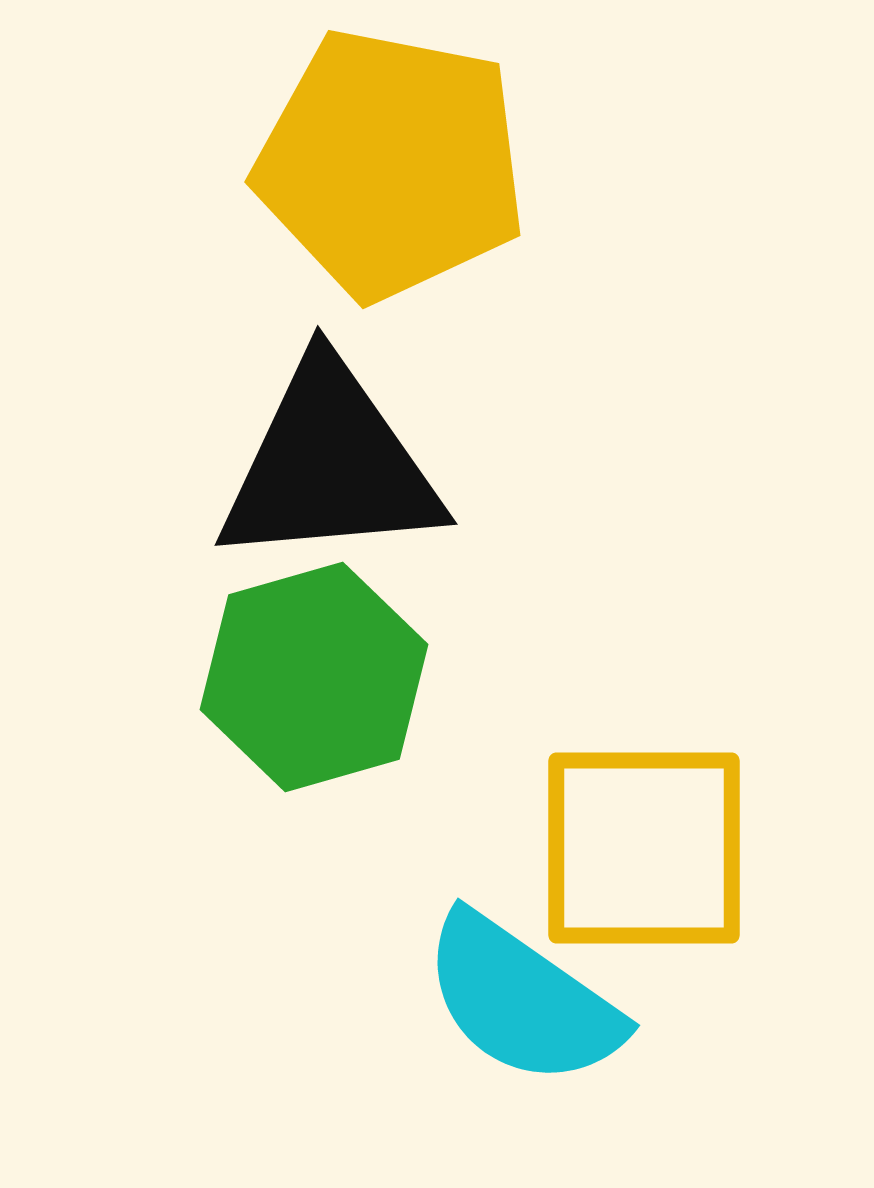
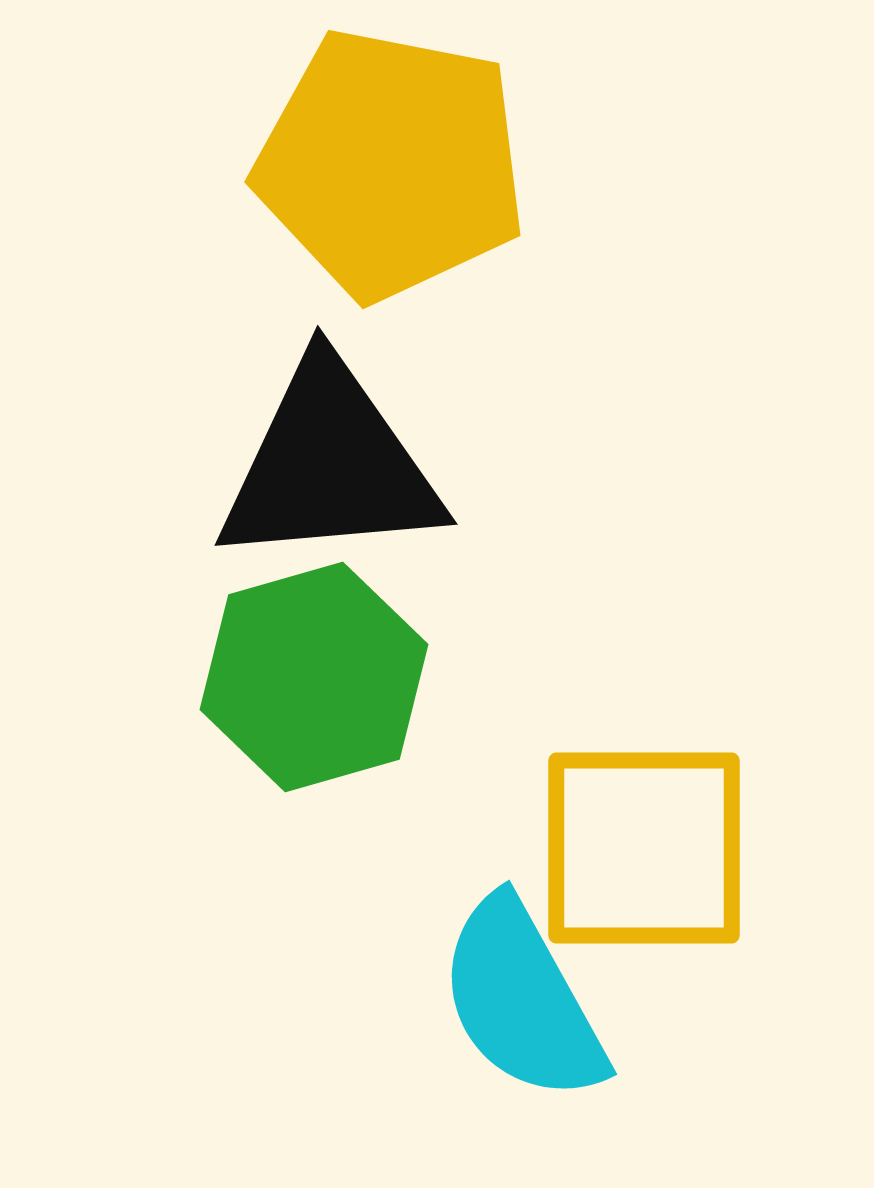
cyan semicircle: rotated 26 degrees clockwise
